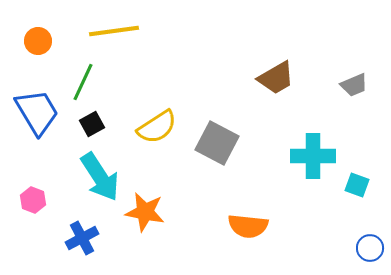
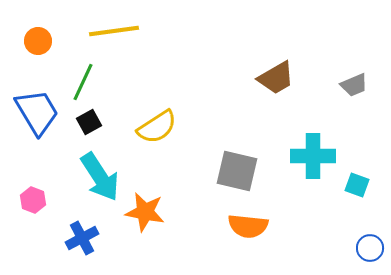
black square: moved 3 px left, 2 px up
gray square: moved 20 px right, 28 px down; rotated 15 degrees counterclockwise
